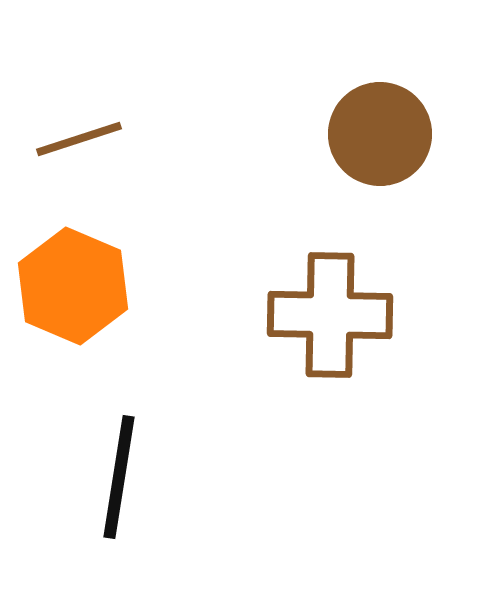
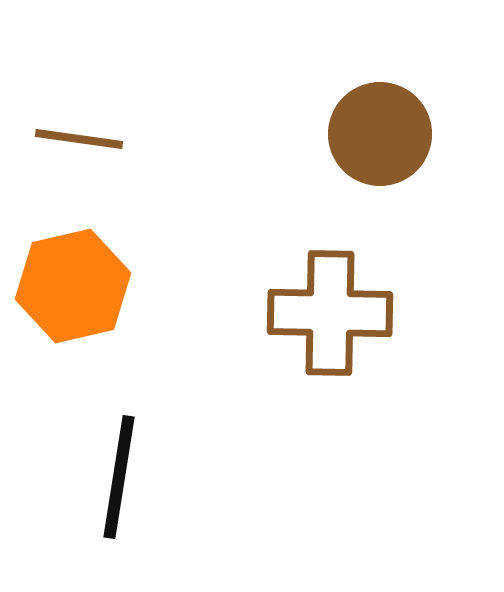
brown line: rotated 26 degrees clockwise
orange hexagon: rotated 24 degrees clockwise
brown cross: moved 2 px up
